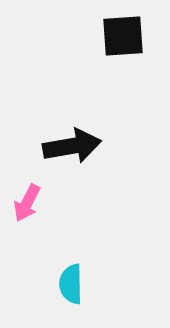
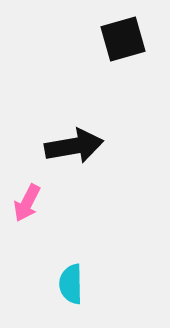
black square: moved 3 px down; rotated 12 degrees counterclockwise
black arrow: moved 2 px right
